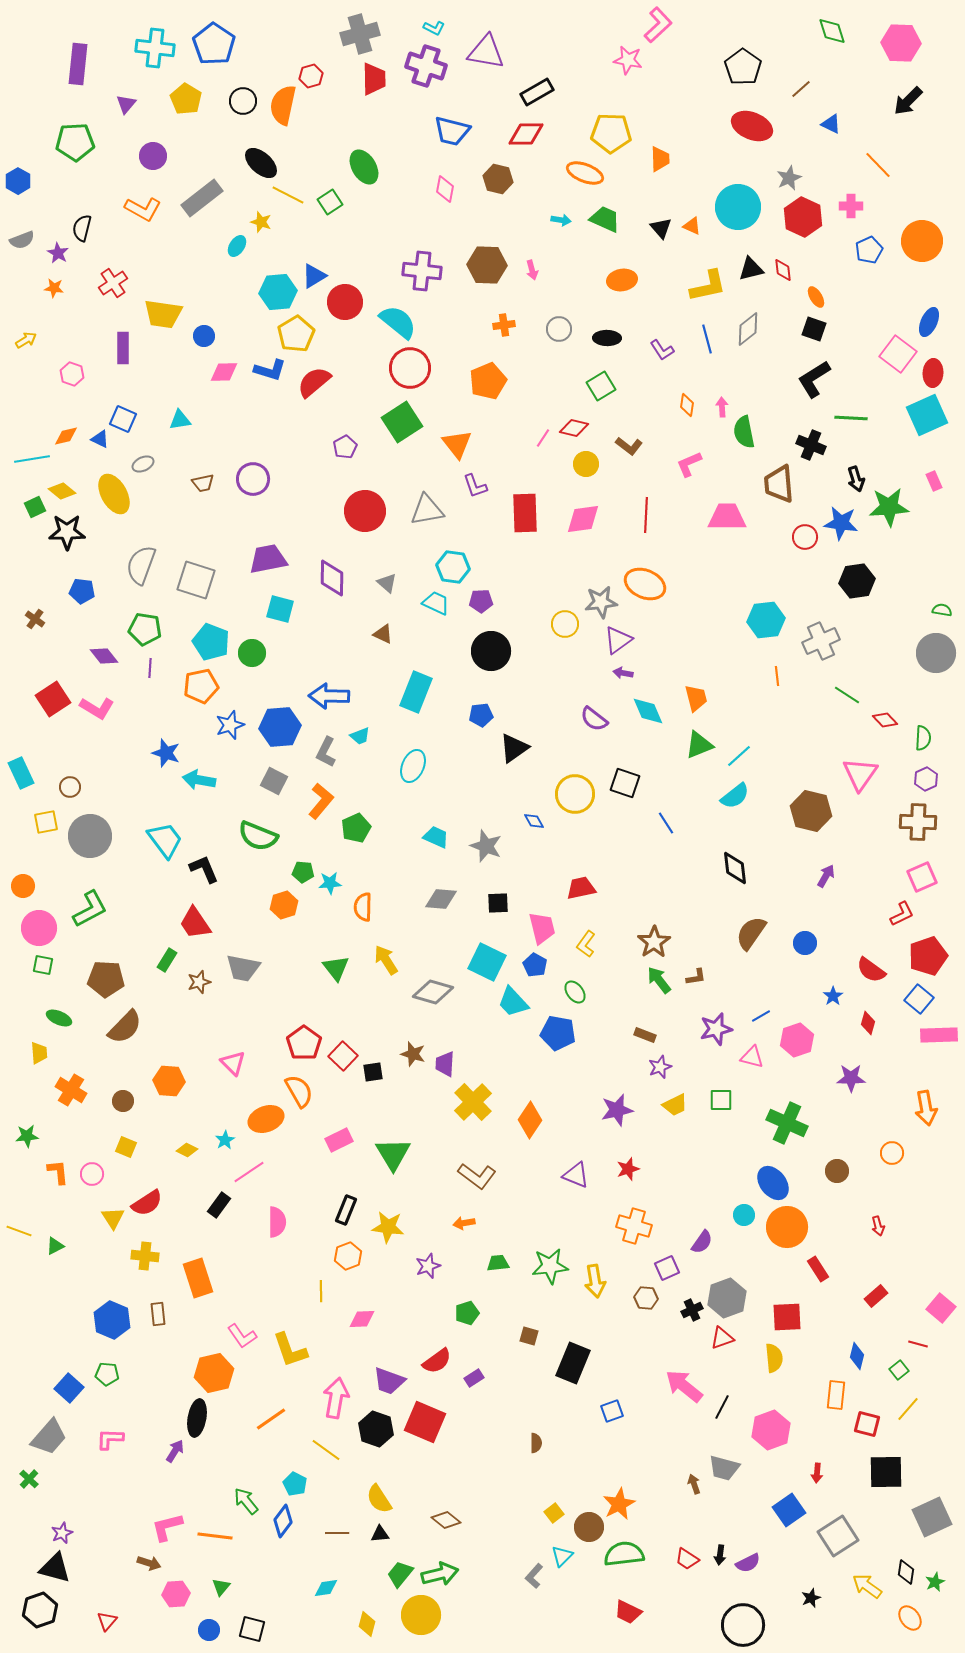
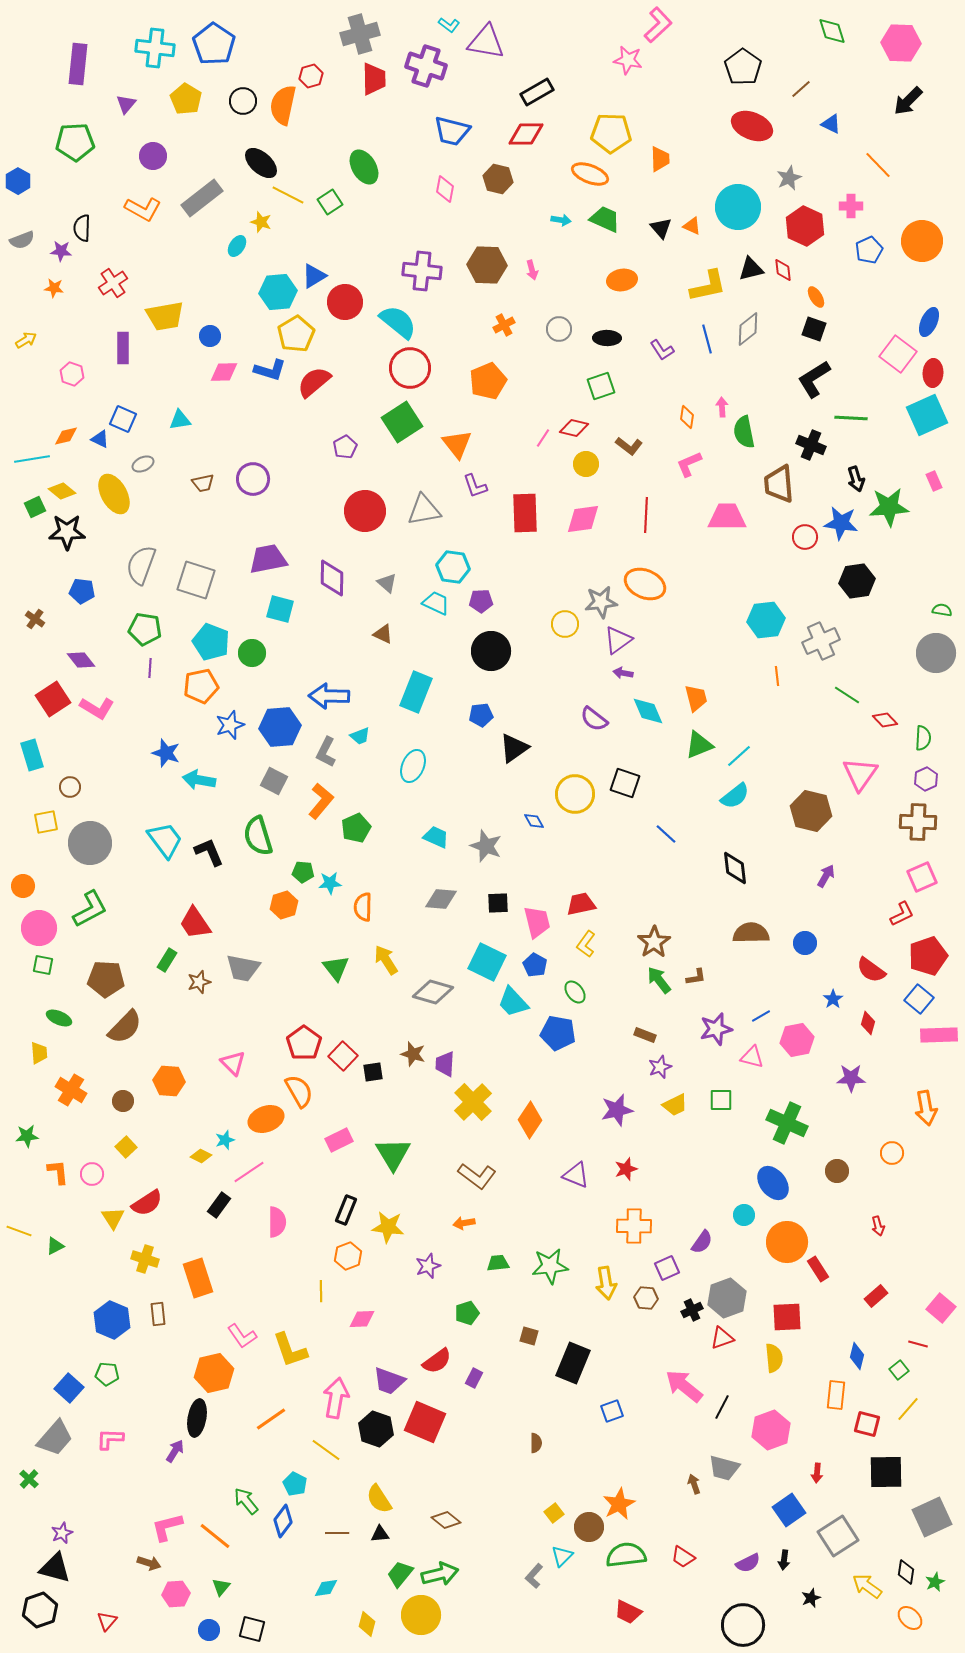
cyan L-shape at (434, 28): moved 15 px right, 3 px up; rotated 10 degrees clockwise
purple triangle at (486, 52): moved 10 px up
orange ellipse at (585, 173): moved 5 px right, 1 px down
red hexagon at (803, 217): moved 2 px right, 9 px down
black semicircle at (82, 228): rotated 12 degrees counterclockwise
purple star at (58, 253): moved 3 px right, 2 px up; rotated 25 degrees counterclockwise
yellow trapezoid at (163, 314): moved 2 px right, 2 px down; rotated 18 degrees counterclockwise
orange cross at (504, 325): rotated 20 degrees counterclockwise
blue circle at (204, 336): moved 6 px right
green square at (601, 386): rotated 12 degrees clockwise
orange diamond at (687, 405): moved 12 px down
gray triangle at (427, 510): moved 3 px left
purple diamond at (104, 656): moved 23 px left, 4 px down
cyan rectangle at (21, 773): moved 11 px right, 18 px up; rotated 8 degrees clockwise
blue line at (666, 823): moved 11 px down; rotated 15 degrees counterclockwise
gray circle at (90, 836): moved 7 px down
green semicircle at (258, 836): rotated 51 degrees clockwise
black L-shape at (204, 869): moved 5 px right, 17 px up
red trapezoid at (581, 888): moved 16 px down
pink trapezoid at (542, 928): moved 5 px left, 6 px up
brown semicircle at (751, 933): rotated 54 degrees clockwise
blue star at (833, 996): moved 3 px down
pink hexagon at (797, 1040): rotated 8 degrees clockwise
cyan star at (225, 1140): rotated 12 degrees clockwise
yellow square at (126, 1147): rotated 25 degrees clockwise
yellow diamond at (187, 1150): moved 14 px right, 6 px down
red star at (628, 1169): moved 2 px left
orange cross at (634, 1226): rotated 16 degrees counterclockwise
orange circle at (787, 1227): moved 15 px down
yellow cross at (145, 1256): moved 3 px down; rotated 12 degrees clockwise
yellow arrow at (595, 1281): moved 11 px right, 2 px down
purple rectangle at (474, 1378): rotated 30 degrees counterclockwise
gray trapezoid at (49, 1437): moved 6 px right, 1 px down
orange line at (215, 1536): rotated 32 degrees clockwise
green semicircle at (624, 1554): moved 2 px right, 1 px down
black arrow at (720, 1555): moved 64 px right, 5 px down
red trapezoid at (687, 1559): moved 4 px left, 2 px up
orange ellipse at (910, 1618): rotated 10 degrees counterclockwise
